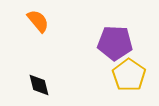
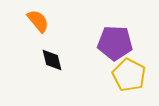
yellow pentagon: rotated 8 degrees counterclockwise
black diamond: moved 13 px right, 25 px up
